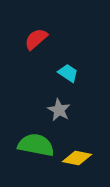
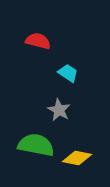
red semicircle: moved 2 px right, 2 px down; rotated 55 degrees clockwise
